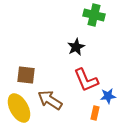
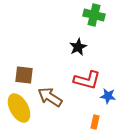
black star: moved 2 px right
brown square: moved 2 px left
red L-shape: moved 1 px right; rotated 52 degrees counterclockwise
blue star: rotated 14 degrees clockwise
brown arrow: moved 3 px up
orange rectangle: moved 9 px down
